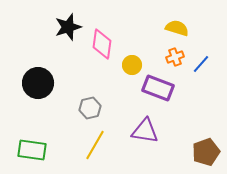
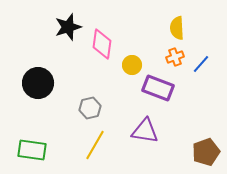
yellow semicircle: rotated 110 degrees counterclockwise
